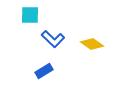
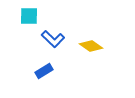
cyan square: moved 1 px left, 1 px down
yellow diamond: moved 1 px left, 2 px down
